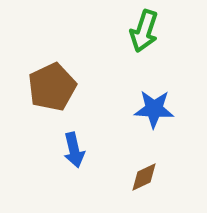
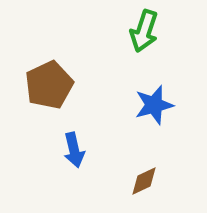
brown pentagon: moved 3 px left, 2 px up
blue star: moved 4 px up; rotated 18 degrees counterclockwise
brown diamond: moved 4 px down
